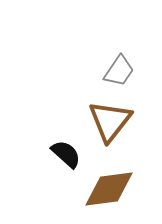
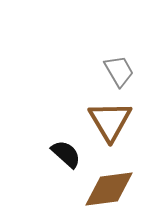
gray trapezoid: rotated 64 degrees counterclockwise
brown triangle: rotated 9 degrees counterclockwise
